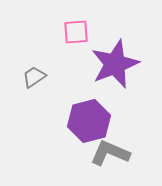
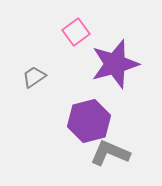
pink square: rotated 32 degrees counterclockwise
purple star: rotated 6 degrees clockwise
